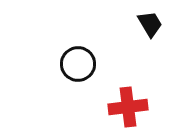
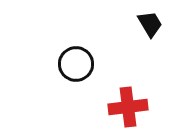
black circle: moved 2 px left
